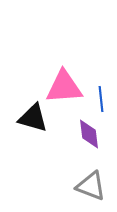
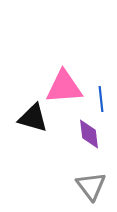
gray triangle: rotated 32 degrees clockwise
